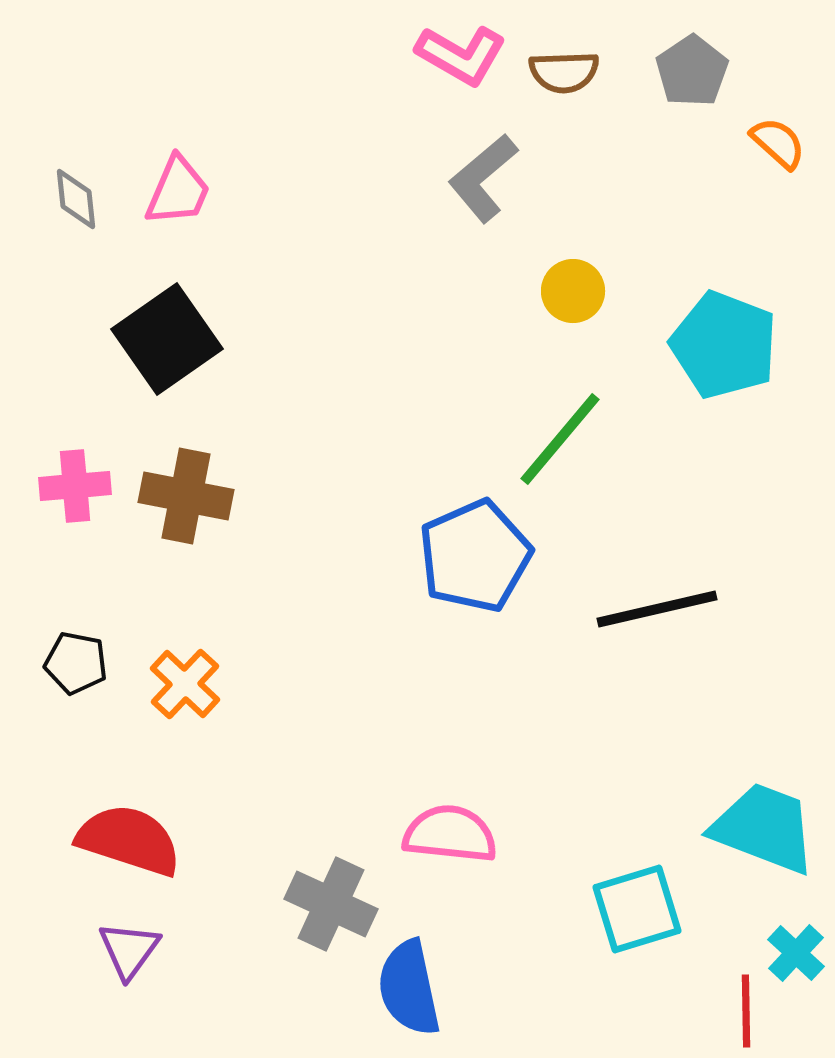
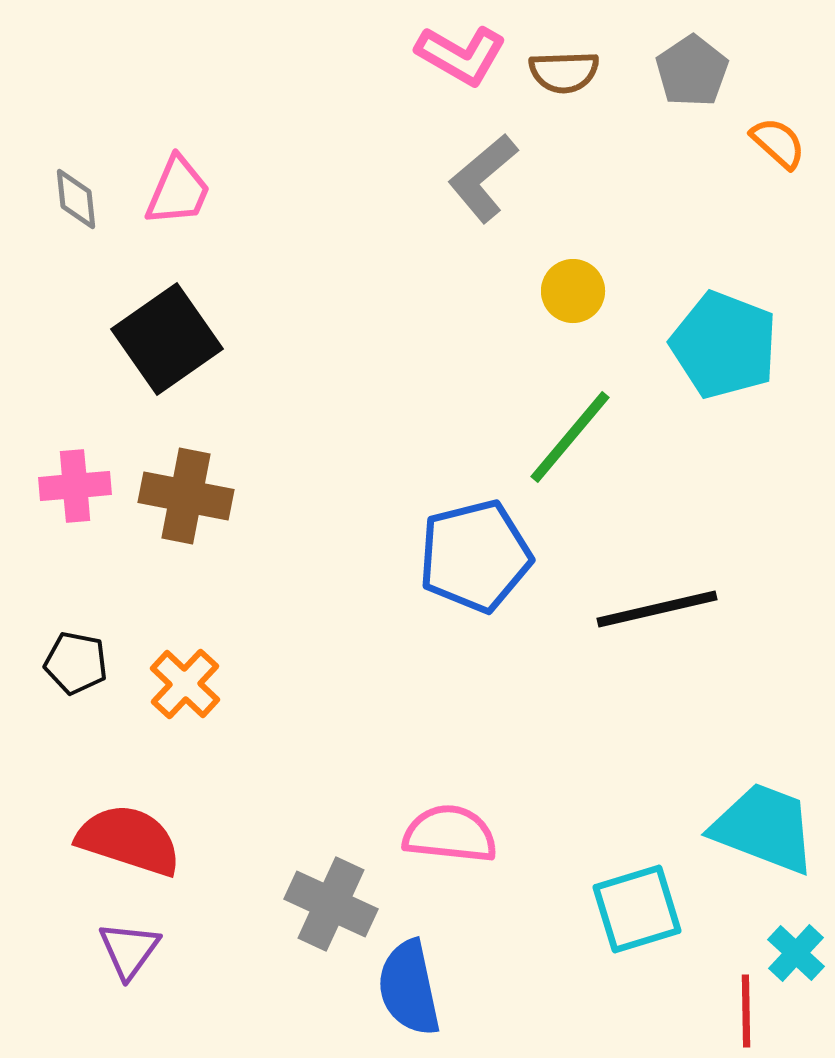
green line: moved 10 px right, 2 px up
blue pentagon: rotated 10 degrees clockwise
